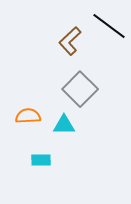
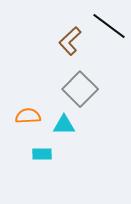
cyan rectangle: moved 1 px right, 6 px up
